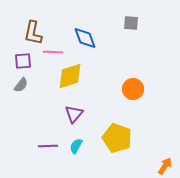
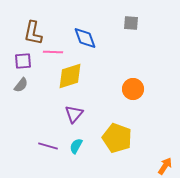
purple line: rotated 18 degrees clockwise
